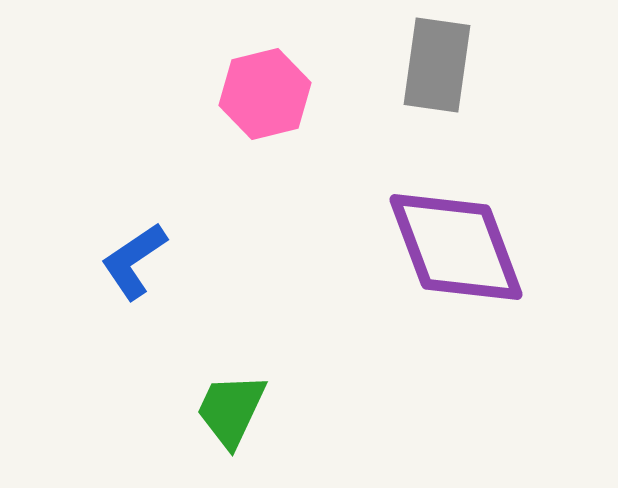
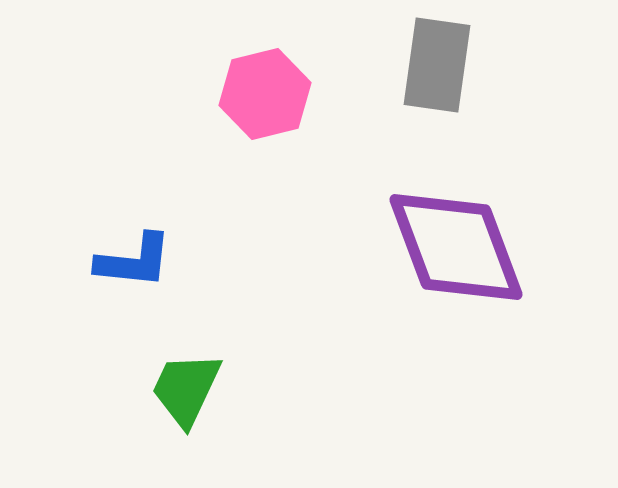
blue L-shape: rotated 140 degrees counterclockwise
green trapezoid: moved 45 px left, 21 px up
